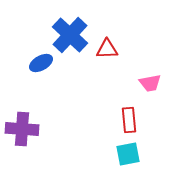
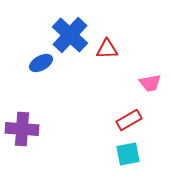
red rectangle: rotated 65 degrees clockwise
